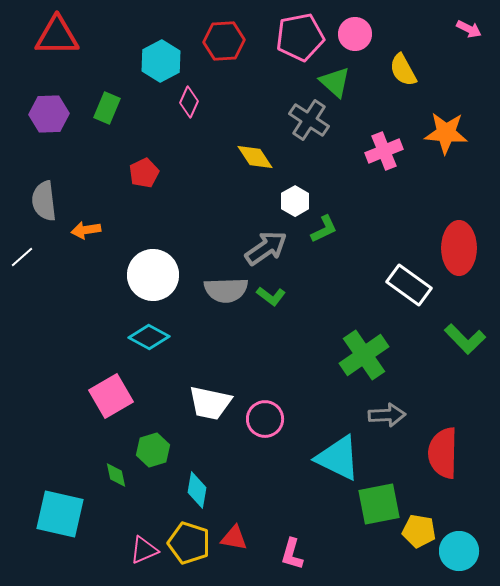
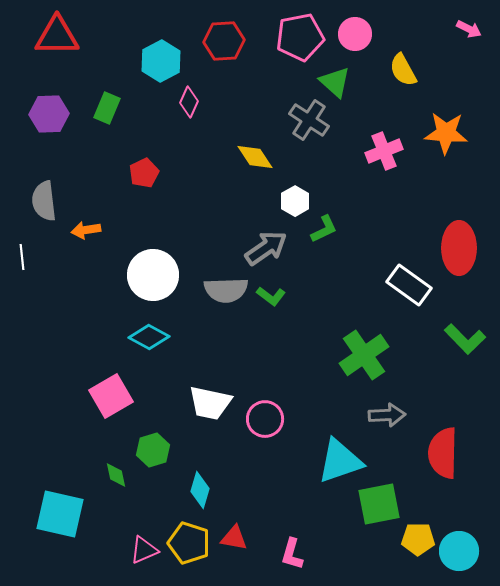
white line at (22, 257): rotated 55 degrees counterclockwise
cyan triangle at (338, 458): moved 2 px right, 3 px down; rotated 45 degrees counterclockwise
cyan diamond at (197, 490): moved 3 px right; rotated 6 degrees clockwise
yellow pentagon at (419, 531): moved 1 px left, 8 px down; rotated 8 degrees counterclockwise
